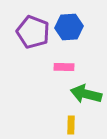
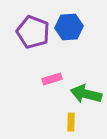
pink rectangle: moved 12 px left, 12 px down; rotated 18 degrees counterclockwise
yellow rectangle: moved 3 px up
